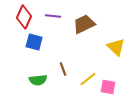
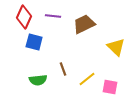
yellow line: moved 1 px left
pink square: moved 2 px right
